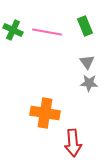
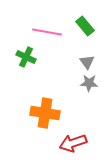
green rectangle: rotated 18 degrees counterclockwise
green cross: moved 13 px right, 27 px down
red arrow: rotated 76 degrees clockwise
